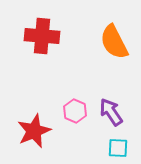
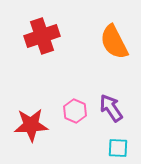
red cross: rotated 24 degrees counterclockwise
purple arrow: moved 4 px up
red star: moved 3 px left, 6 px up; rotated 20 degrees clockwise
